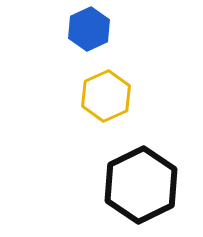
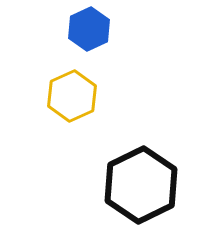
yellow hexagon: moved 34 px left
